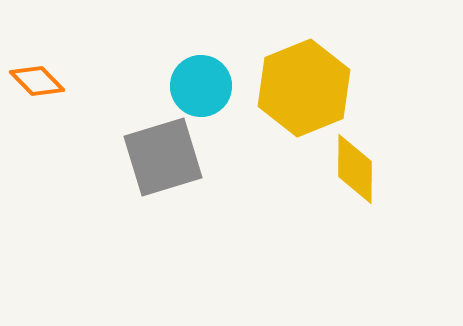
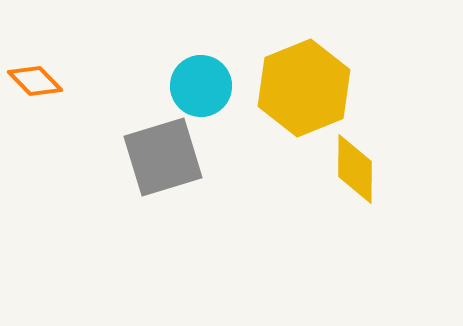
orange diamond: moved 2 px left
